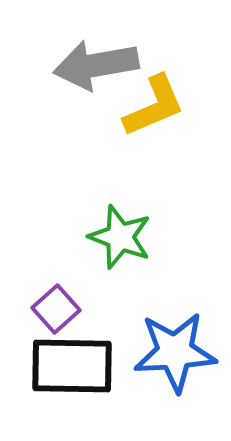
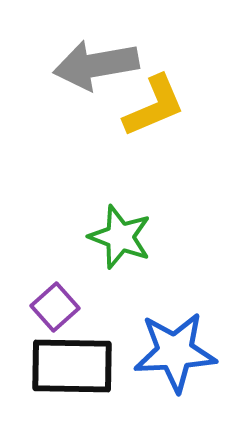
purple square: moved 1 px left, 2 px up
